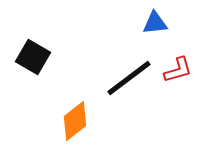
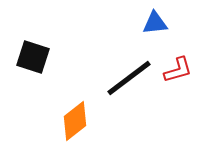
black square: rotated 12 degrees counterclockwise
